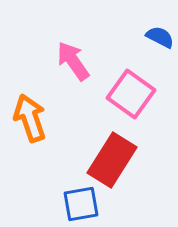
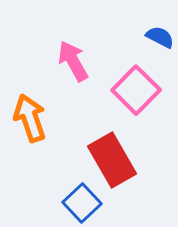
pink arrow: rotated 6 degrees clockwise
pink square: moved 5 px right, 4 px up; rotated 9 degrees clockwise
red rectangle: rotated 62 degrees counterclockwise
blue square: moved 1 px right, 1 px up; rotated 33 degrees counterclockwise
